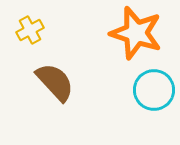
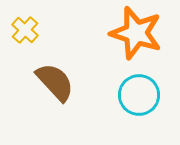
yellow cross: moved 5 px left; rotated 20 degrees counterclockwise
cyan circle: moved 15 px left, 5 px down
